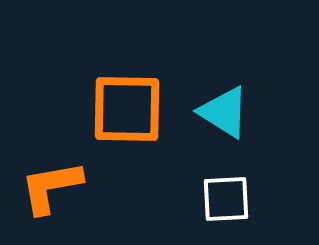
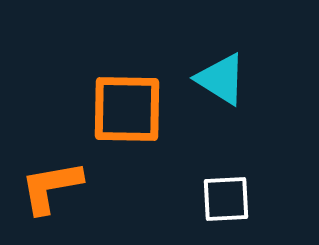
cyan triangle: moved 3 px left, 33 px up
